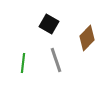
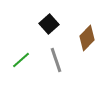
black square: rotated 18 degrees clockwise
green line: moved 2 px left, 3 px up; rotated 42 degrees clockwise
